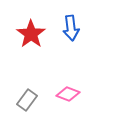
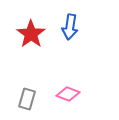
blue arrow: moved 1 px left, 1 px up; rotated 15 degrees clockwise
gray rectangle: moved 1 px up; rotated 20 degrees counterclockwise
